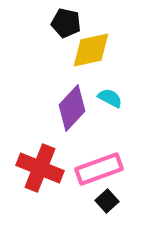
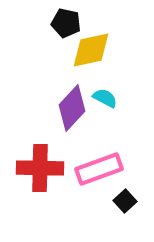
cyan semicircle: moved 5 px left
red cross: rotated 21 degrees counterclockwise
black square: moved 18 px right
